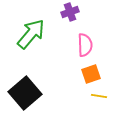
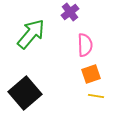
purple cross: rotated 18 degrees counterclockwise
yellow line: moved 3 px left
